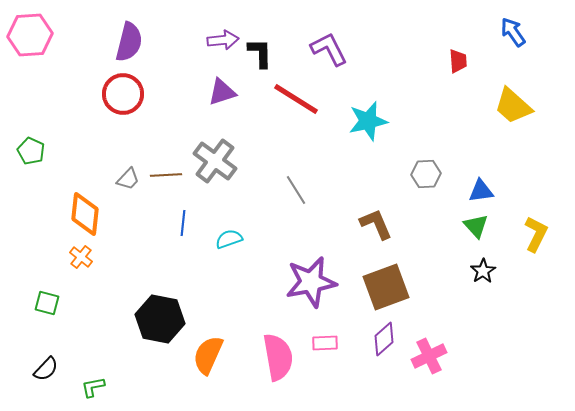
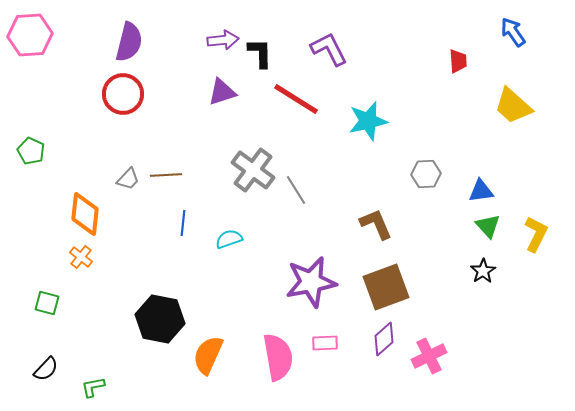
gray cross: moved 38 px right, 9 px down
green triangle: moved 12 px right
